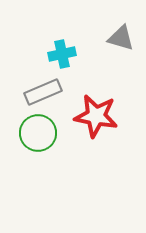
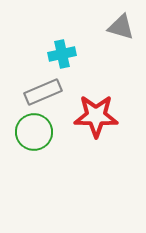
gray triangle: moved 11 px up
red star: rotated 9 degrees counterclockwise
green circle: moved 4 px left, 1 px up
